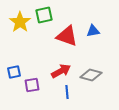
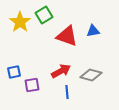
green square: rotated 18 degrees counterclockwise
